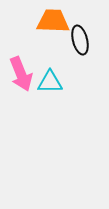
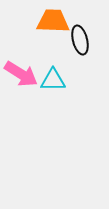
pink arrow: rotated 36 degrees counterclockwise
cyan triangle: moved 3 px right, 2 px up
